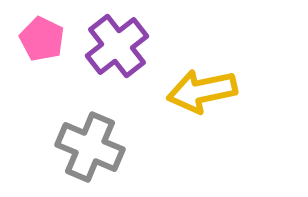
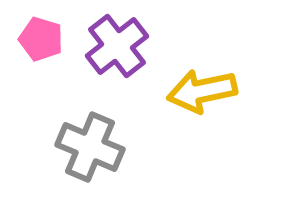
pink pentagon: moved 1 px left; rotated 9 degrees counterclockwise
